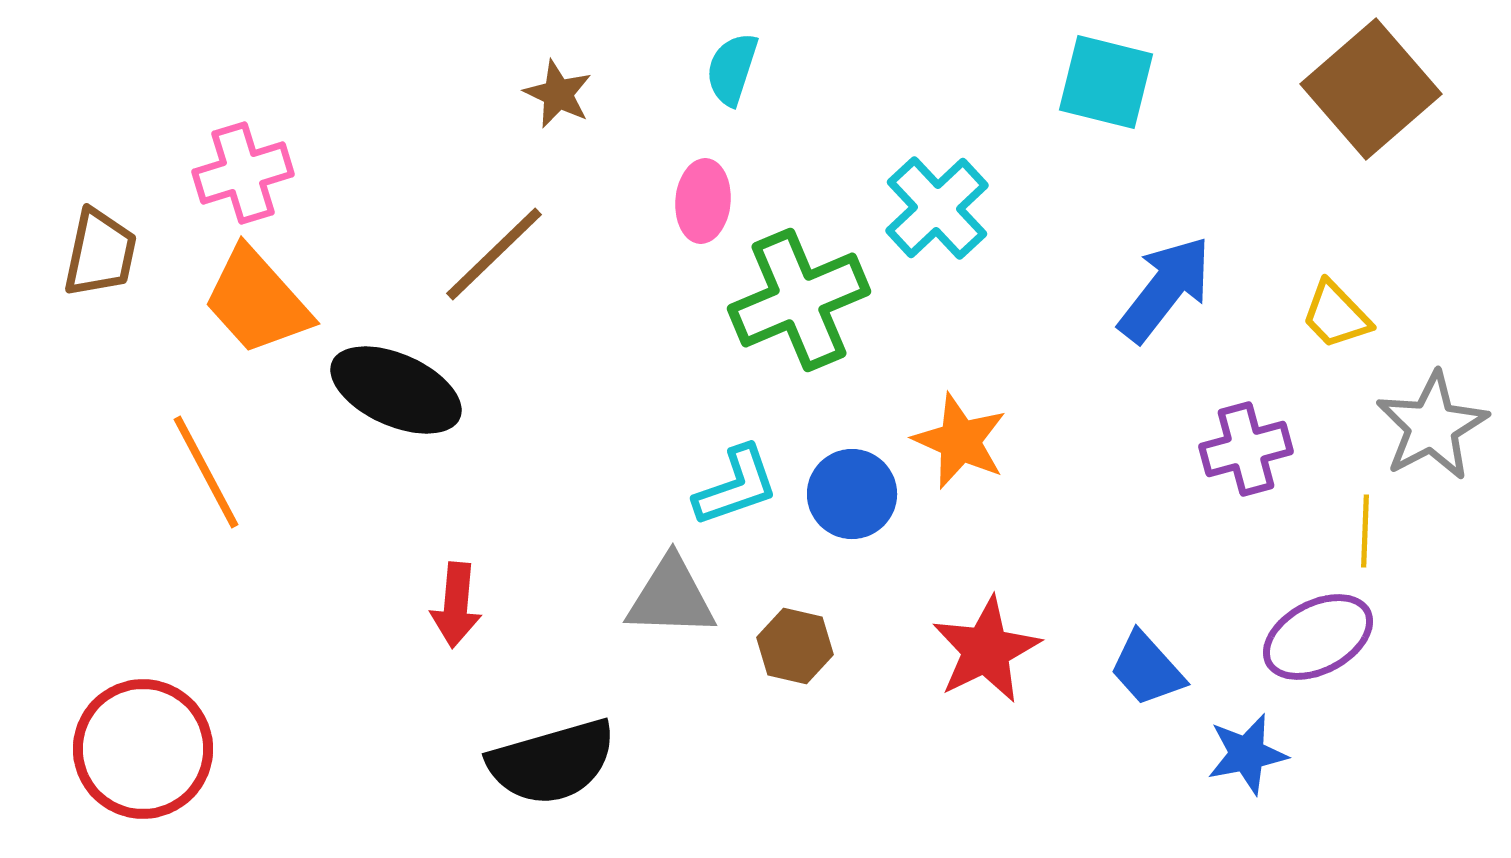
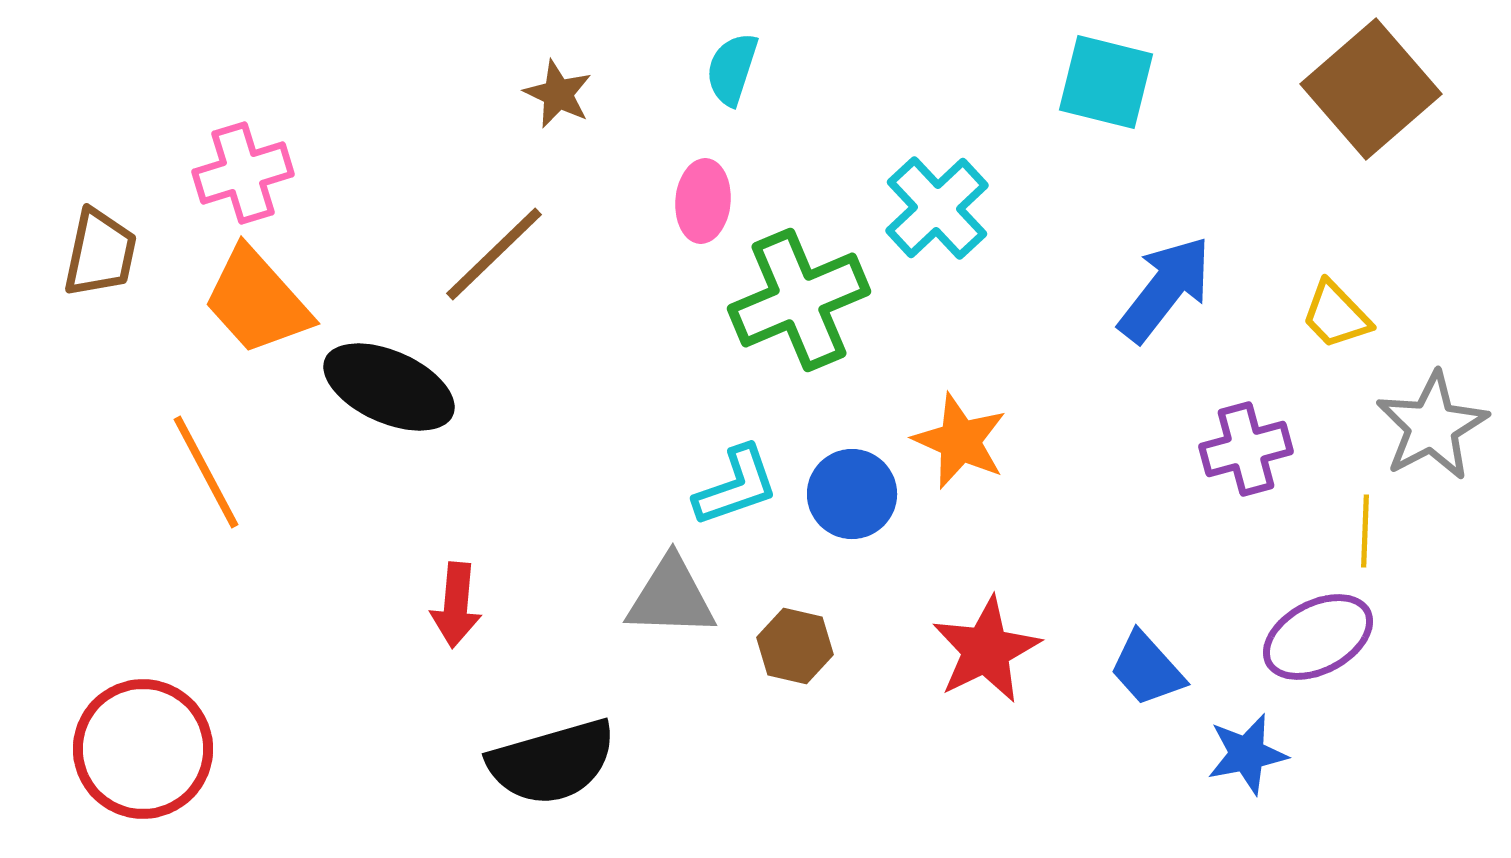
black ellipse: moved 7 px left, 3 px up
